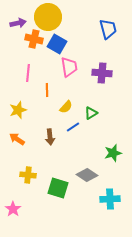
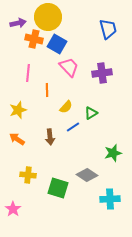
pink trapezoid: rotated 35 degrees counterclockwise
purple cross: rotated 12 degrees counterclockwise
